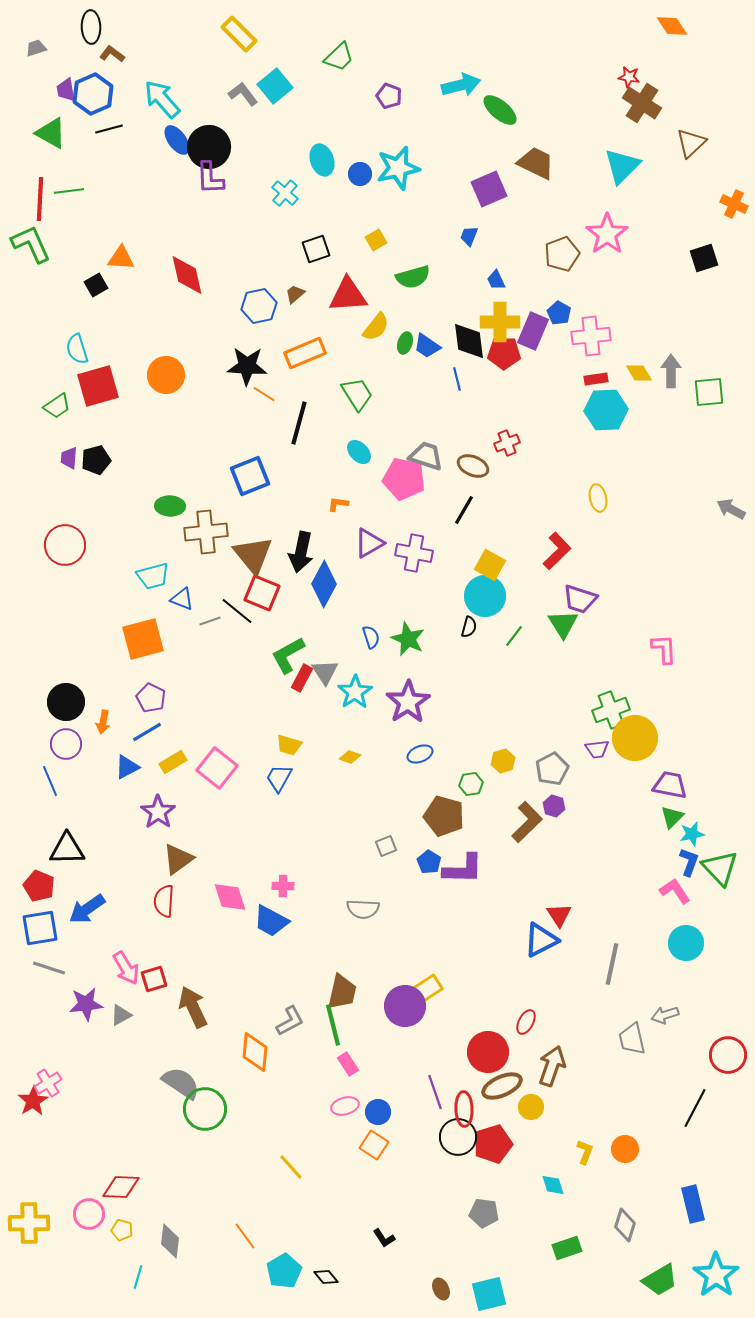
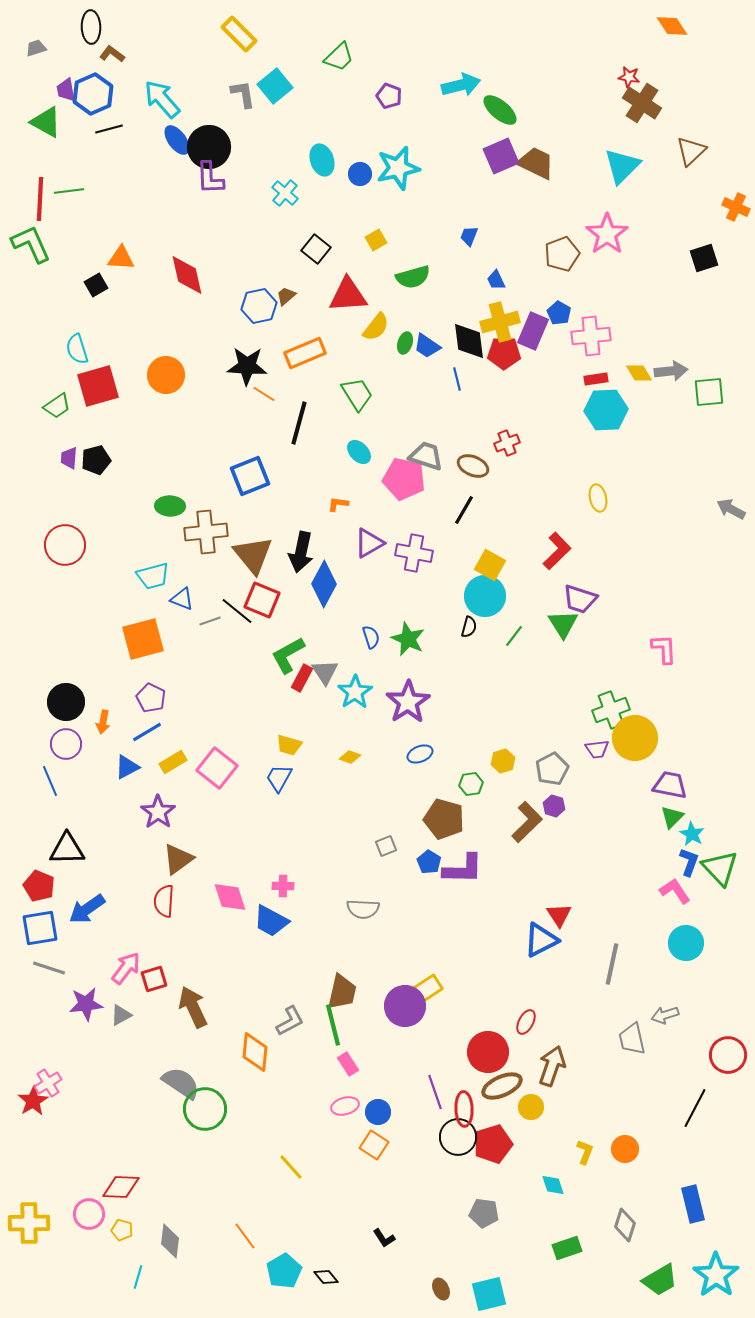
gray L-shape at (243, 94): rotated 28 degrees clockwise
green triangle at (51, 133): moved 5 px left, 11 px up
brown triangle at (691, 143): moved 8 px down
purple square at (489, 189): moved 12 px right, 33 px up
orange cross at (734, 204): moved 2 px right, 3 px down
black square at (316, 249): rotated 32 degrees counterclockwise
brown trapezoid at (295, 294): moved 9 px left, 2 px down
yellow cross at (500, 322): rotated 15 degrees counterclockwise
gray arrow at (671, 371): rotated 84 degrees clockwise
red square at (262, 593): moved 7 px down
brown pentagon at (444, 816): moved 3 px down
cyan star at (692, 834): rotated 30 degrees counterclockwise
pink arrow at (126, 968): rotated 112 degrees counterclockwise
